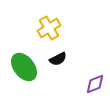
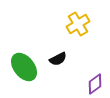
yellow cross: moved 29 px right, 4 px up
purple diamond: rotated 15 degrees counterclockwise
